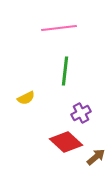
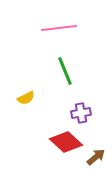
green line: rotated 28 degrees counterclockwise
purple cross: rotated 18 degrees clockwise
